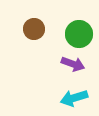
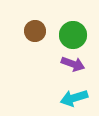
brown circle: moved 1 px right, 2 px down
green circle: moved 6 px left, 1 px down
